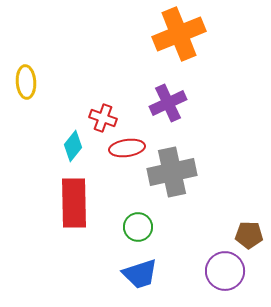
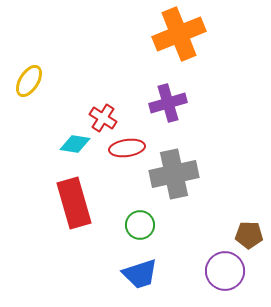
yellow ellipse: moved 3 px right, 1 px up; rotated 36 degrees clockwise
purple cross: rotated 9 degrees clockwise
red cross: rotated 12 degrees clockwise
cyan diamond: moved 2 px right, 2 px up; rotated 60 degrees clockwise
gray cross: moved 2 px right, 2 px down
red rectangle: rotated 15 degrees counterclockwise
green circle: moved 2 px right, 2 px up
